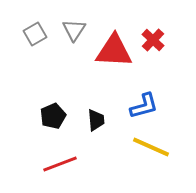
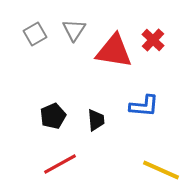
red triangle: rotated 6 degrees clockwise
blue L-shape: rotated 20 degrees clockwise
yellow line: moved 10 px right, 23 px down
red line: rotated 8 degrees counterclockwise
